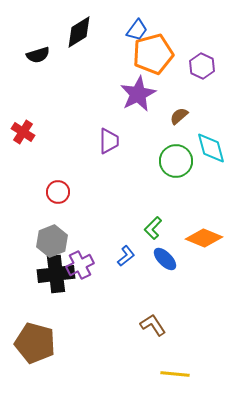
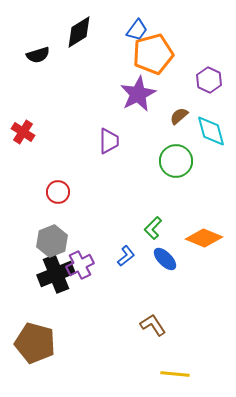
purple hexagon: moved 7 px right, 14 px down
cyan diamond: moved 17 px up
black cross: rotated 15 degrees counterclockwise
